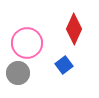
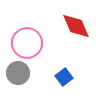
red diamond: moved 2 px right, 3 px up; rotated 48 degrees counterclockwise
blue square: moved 12 px down
